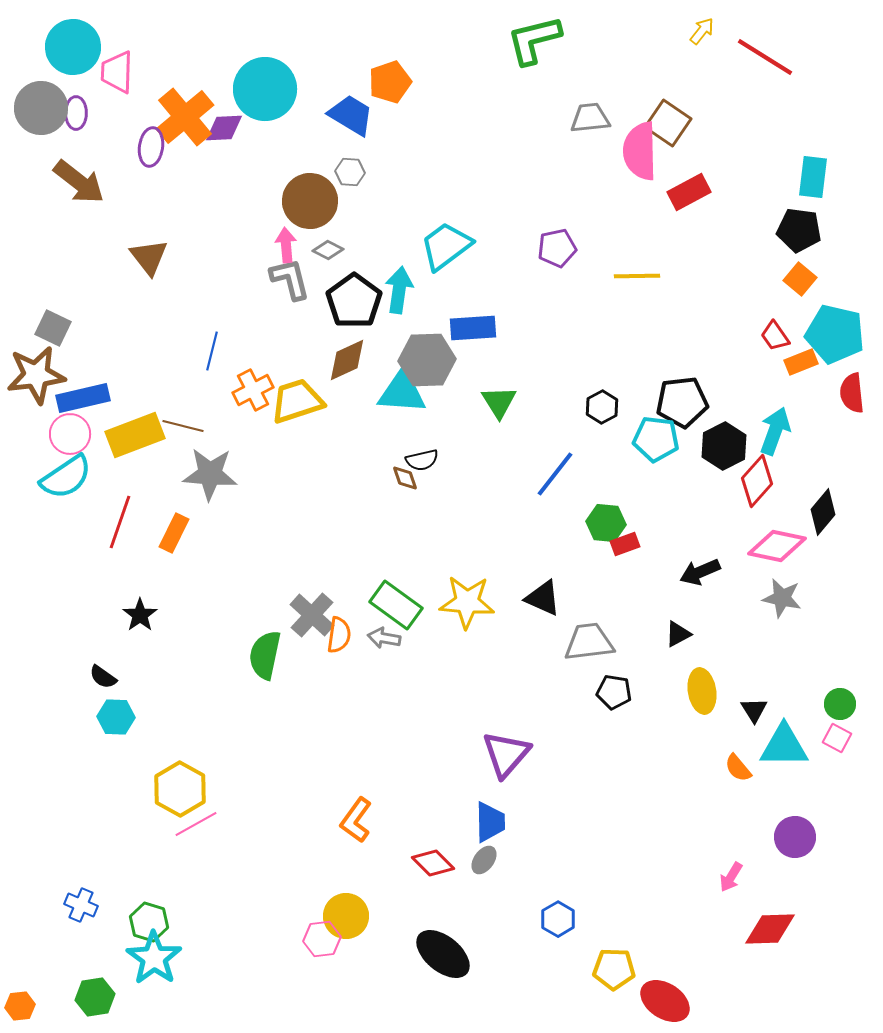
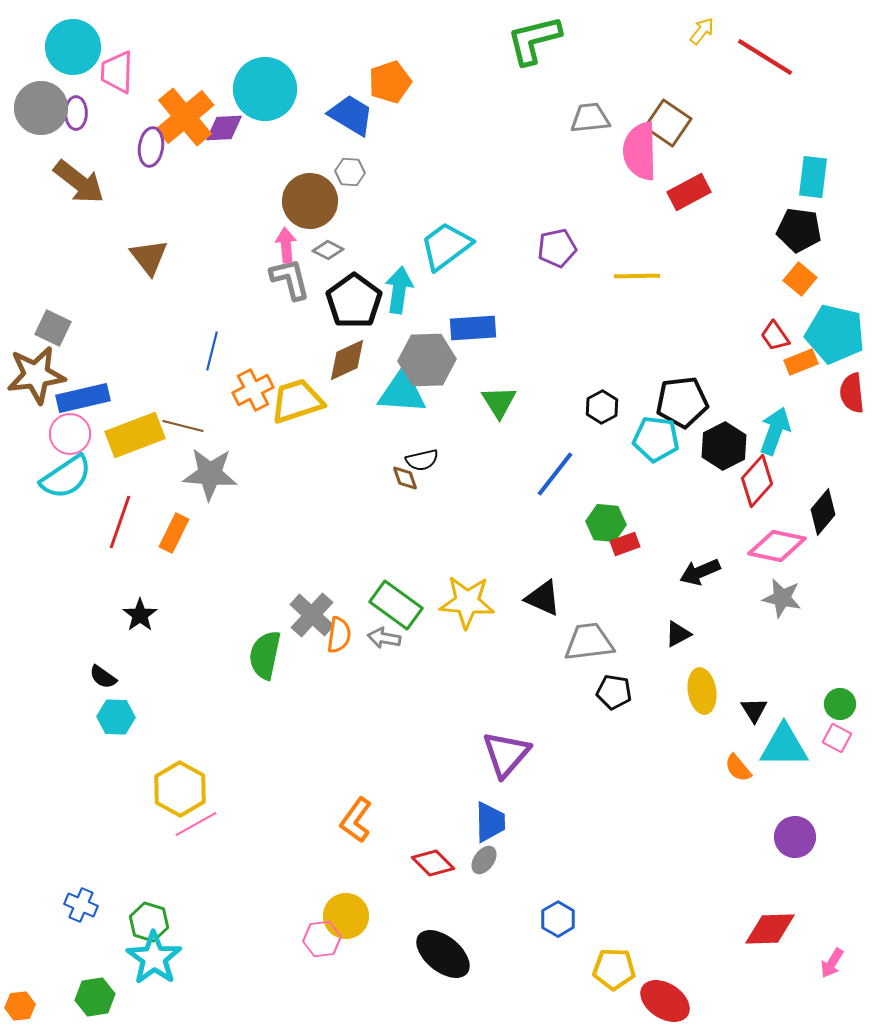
pink arrow at (731, 877): moved 101 px right, 86 px down
